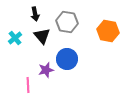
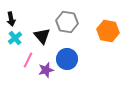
black arrow: moved 24 px left, 5 px down
pink line: moved 25 px up; rotated 28 degrees clockwise
